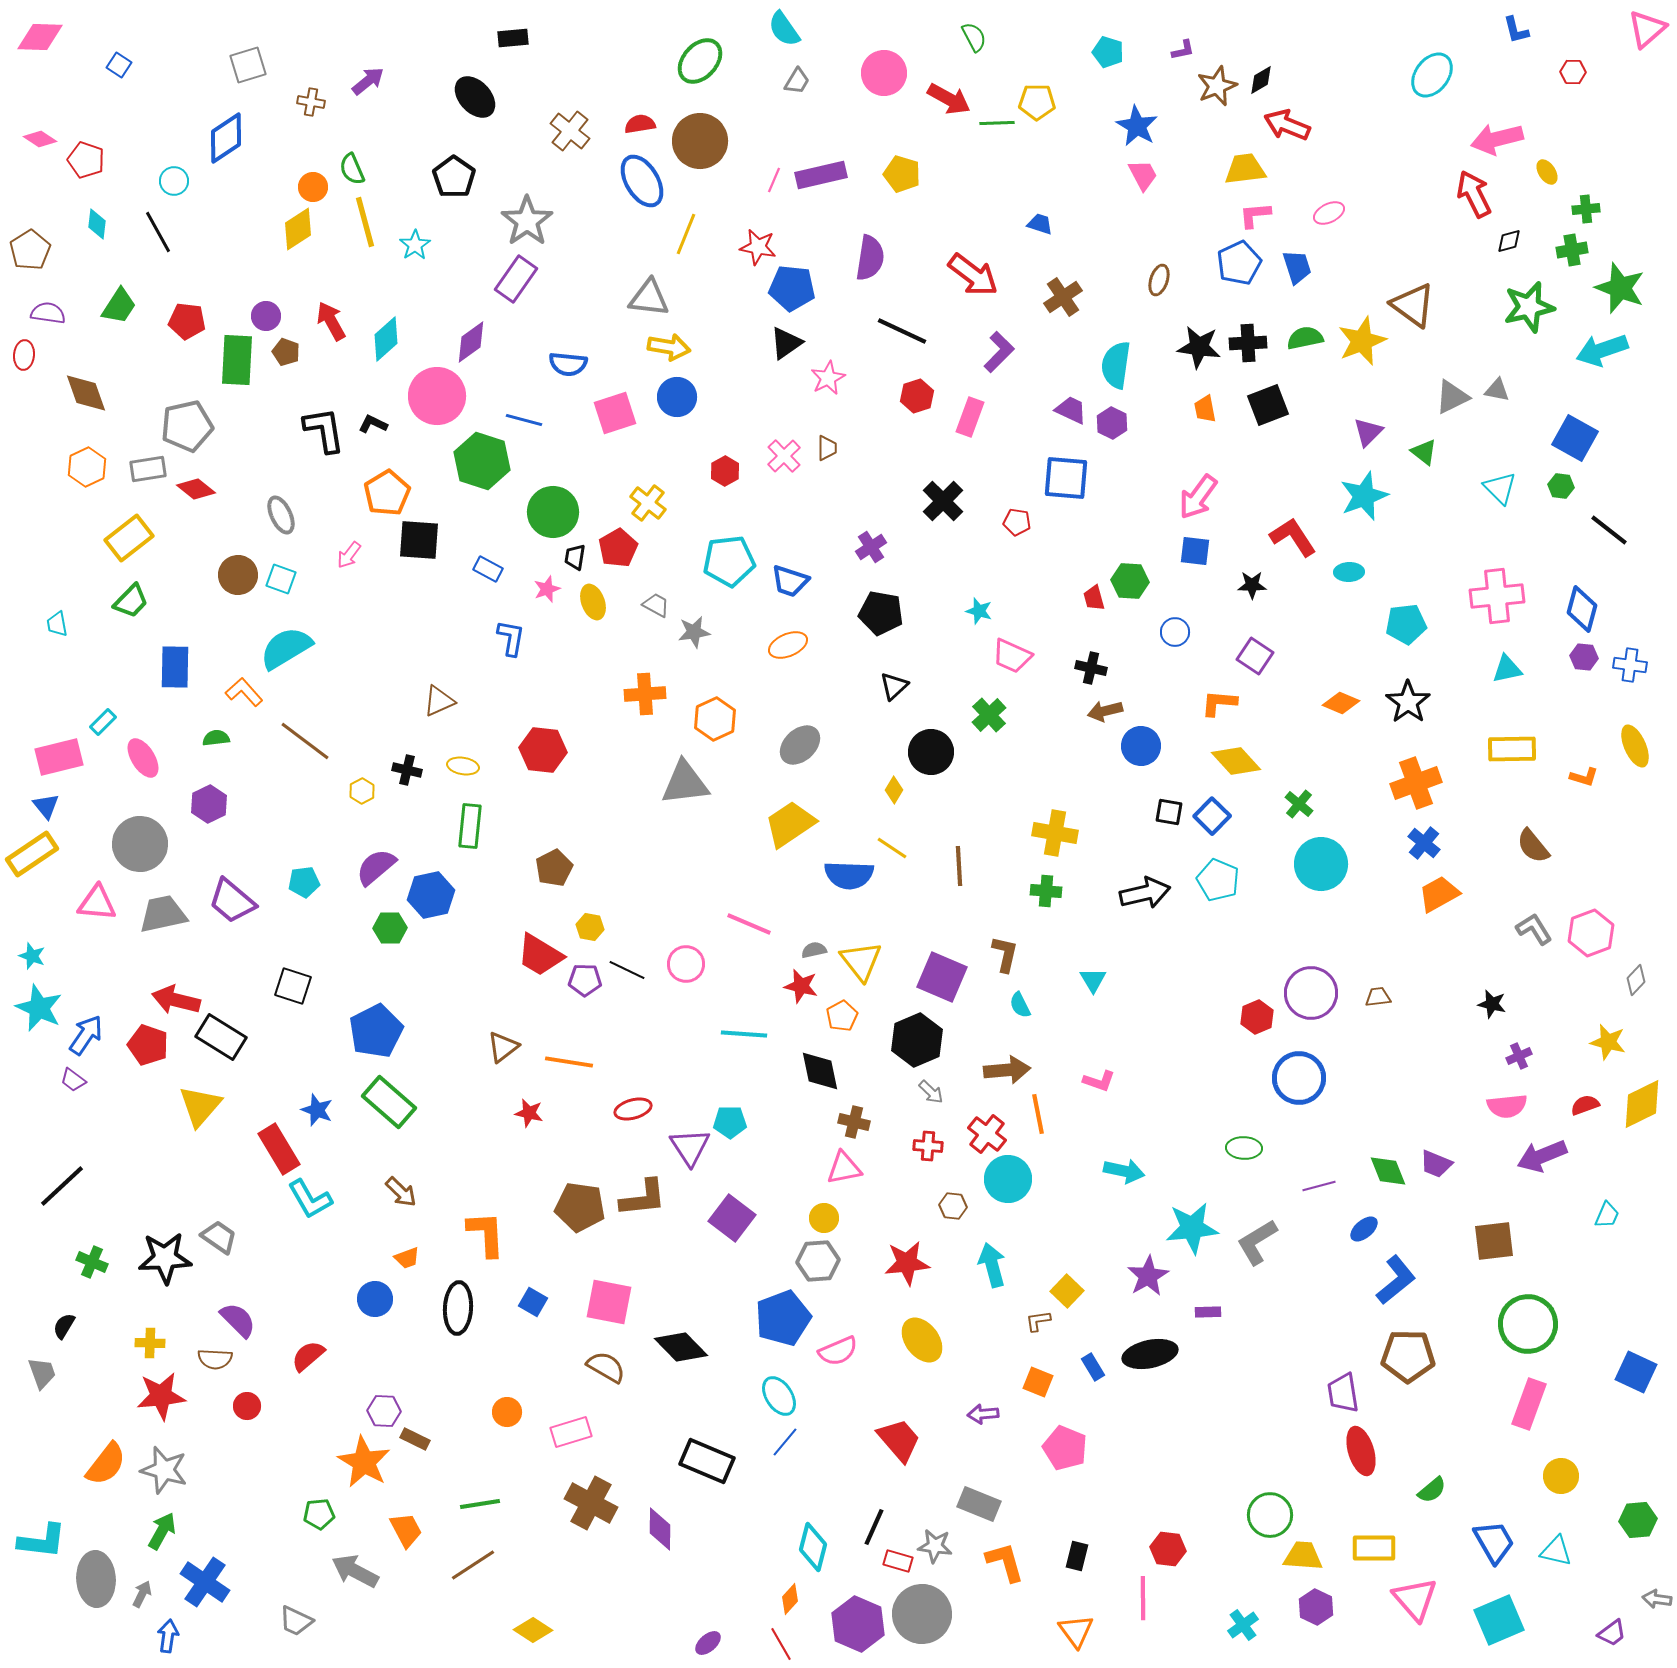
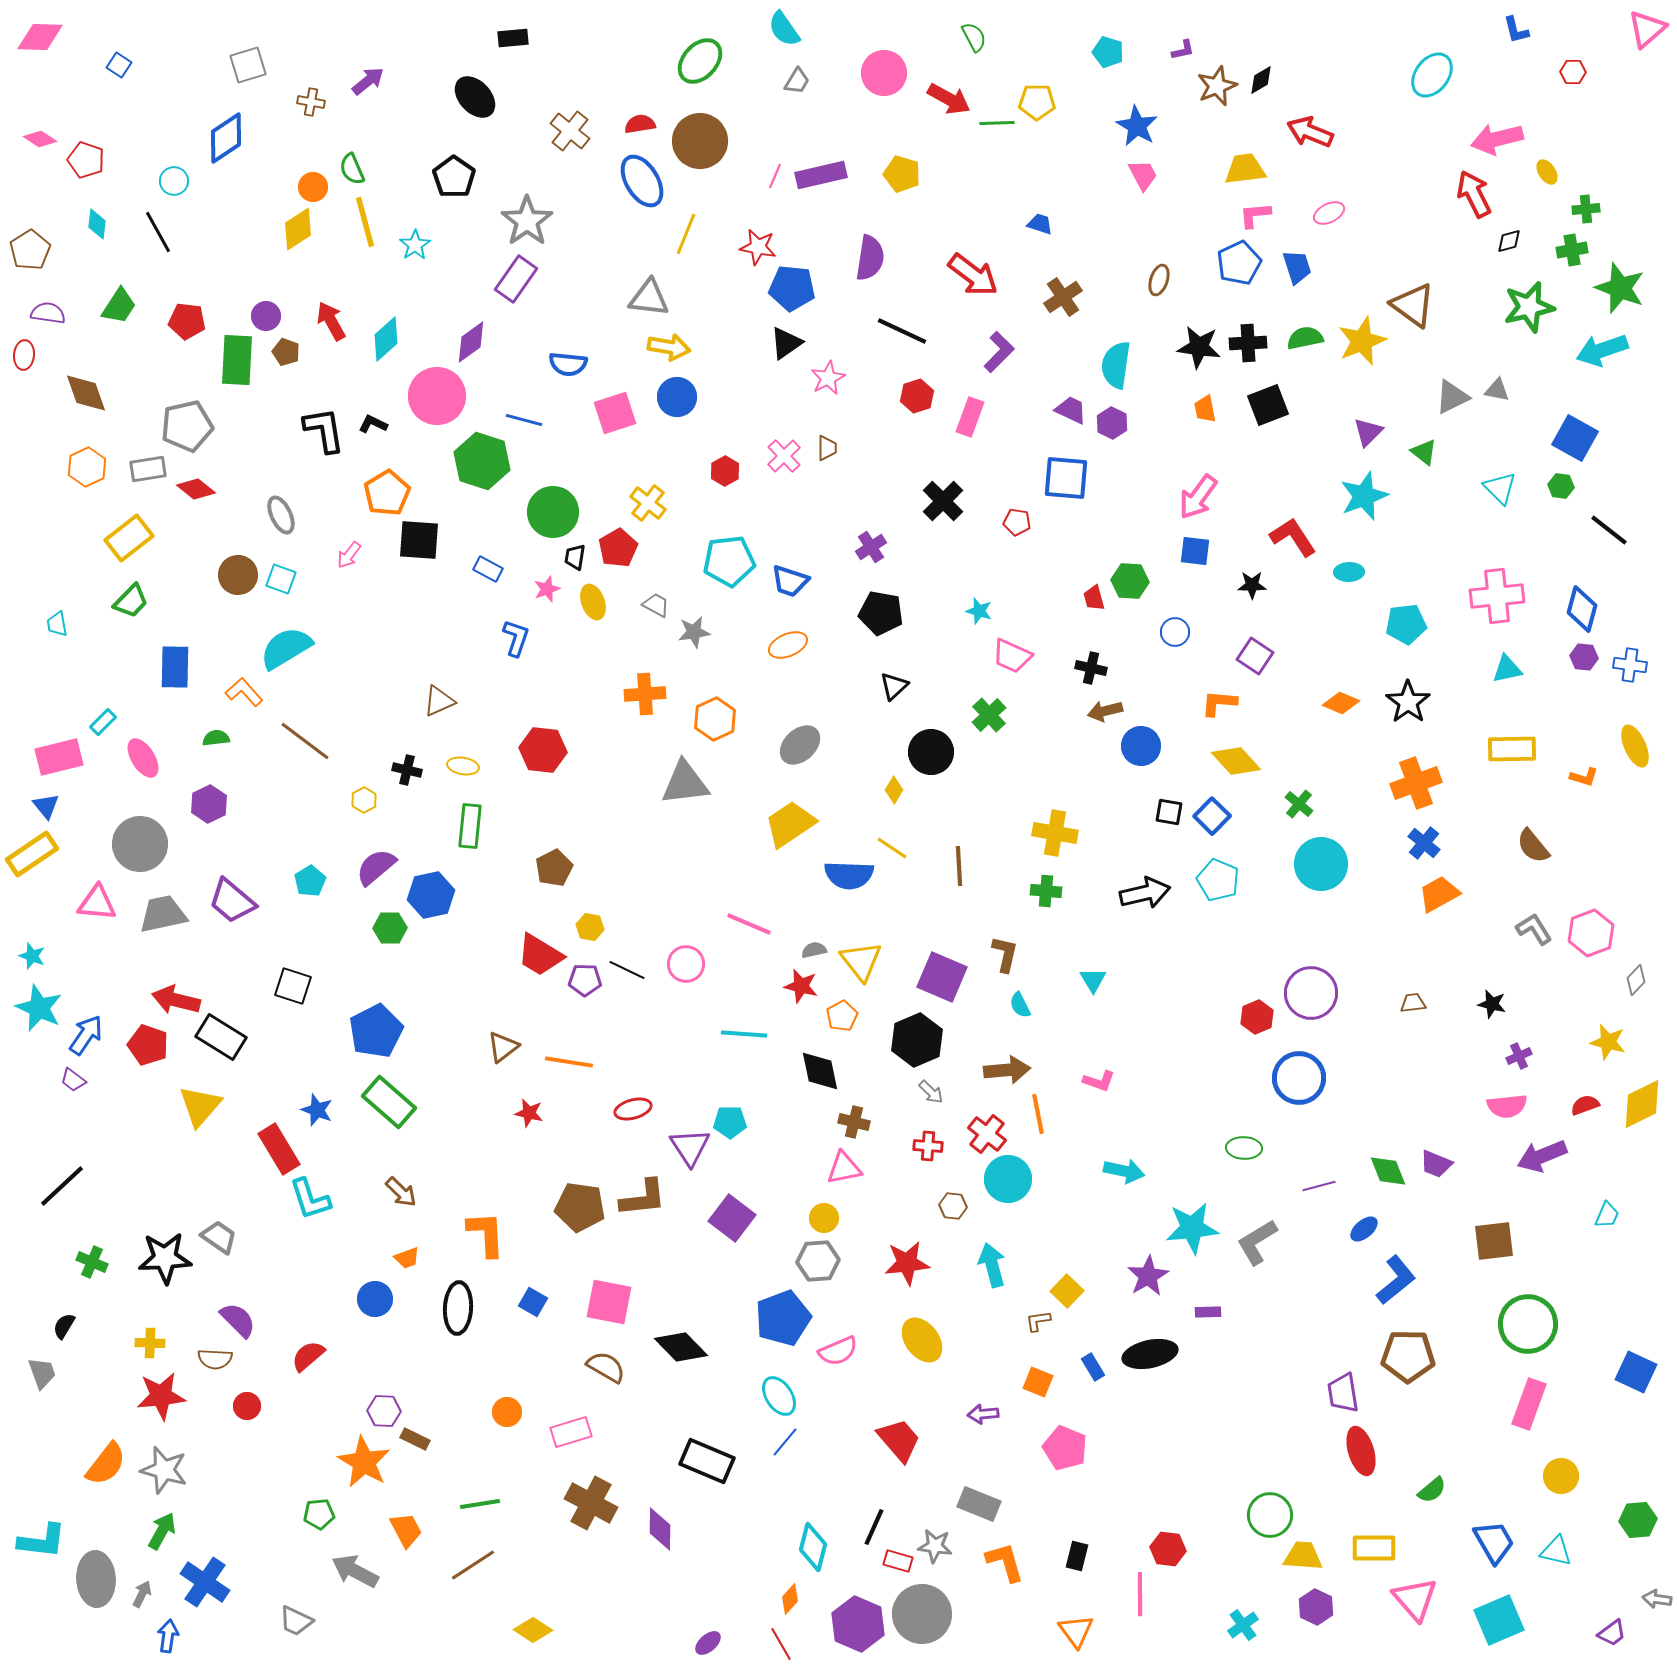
red arrow at (1287, 125): moved 23 px right, 7 px down
pink line at (774, 180): moved 1 px right, 4 px up
blue L-shape at (511, 638): moved 5 px right; rotated 9 degrees clockwise
yellow hexagon at (362, 791): moved 2 px right, 9 px down
cyan pentagon at (304, 882): moved 6 px right, 1 px up; rotated 24 degrees counterclockwise
brown trapezoid at (1378, 997): moved 35 px right, 6 px down
cyan L-shape at (310, 1199): rotated 12 degrees clockwise
pink line at (1143, 1598): moved 3 px left, 4 px up
